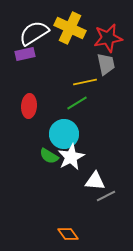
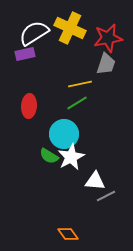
gray trapezoid: rotated 30 degrees clockwise
yellow line: moved 5 px left, 2 px down
